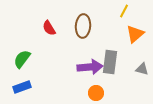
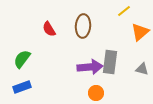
yellow line: rotated 24 degrees clockwise
red semicircle: moved 1 px down
orange triangle: moved 5 px right, 2 px up
